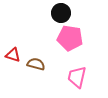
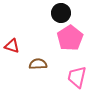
pink pentagon: rotated 30 degrees clockwise
red triangle: moved 1 px left, 9 px up
brown semicircle: moved 2 px right; rotated 18 degrees counterclockwise
